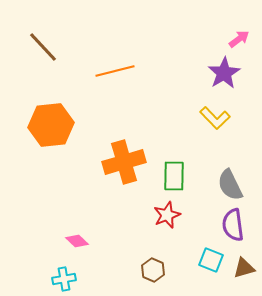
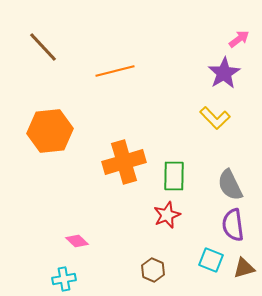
orange hexagon: moved 1 px left, 6 px down
